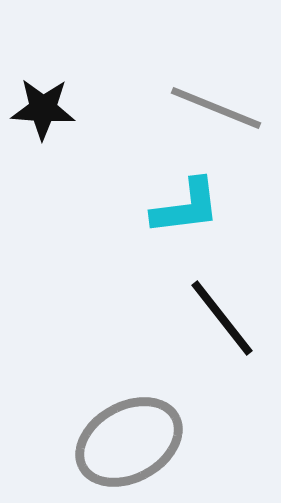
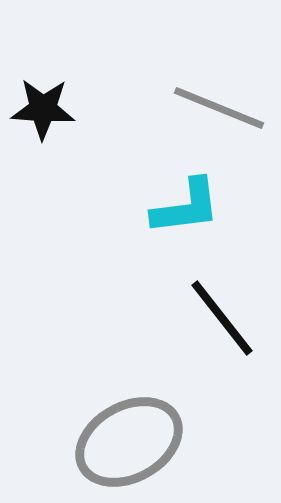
gray line: moved 3 px right
